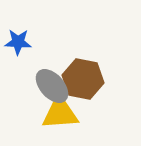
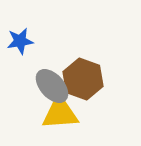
blue star: moved 2 px right, 1 px up; rotated 12 degrees counterclockwise
brown hexagon: rotated 9 degrees clockwise
